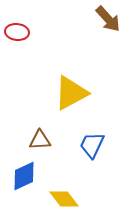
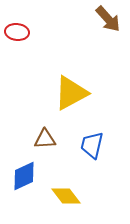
brown triangle: moved 5 px right, 1 px up
blue trapezoid: rotated 12 degrees counterclockwise
yellow diamond: moved 2 px right, 3 px up
